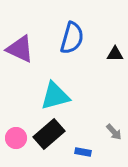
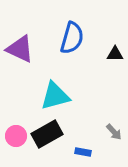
black rectangle: moved 2 px left; rotated 12 degrees clockwise
pink circle: moved 2 px up
